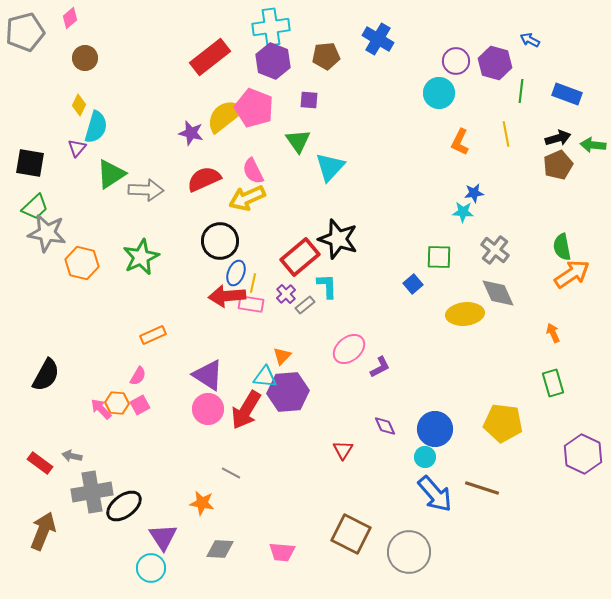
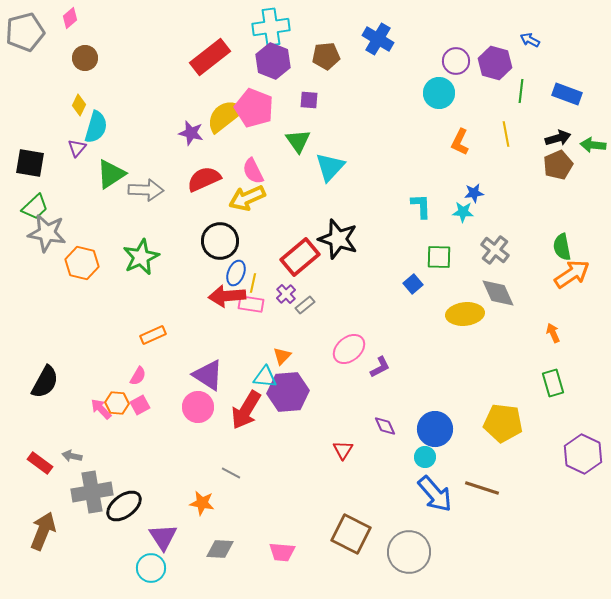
cyan L-shape at (327, 286): moved 94 px right, 80 px up
black semicircle at (46, 375): moved 1 px left, 7 px down
pink circle at (208, 409): moved 10 px left, 2 px up
